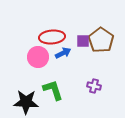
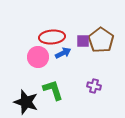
black star: rotated 15 degrees clockwise
